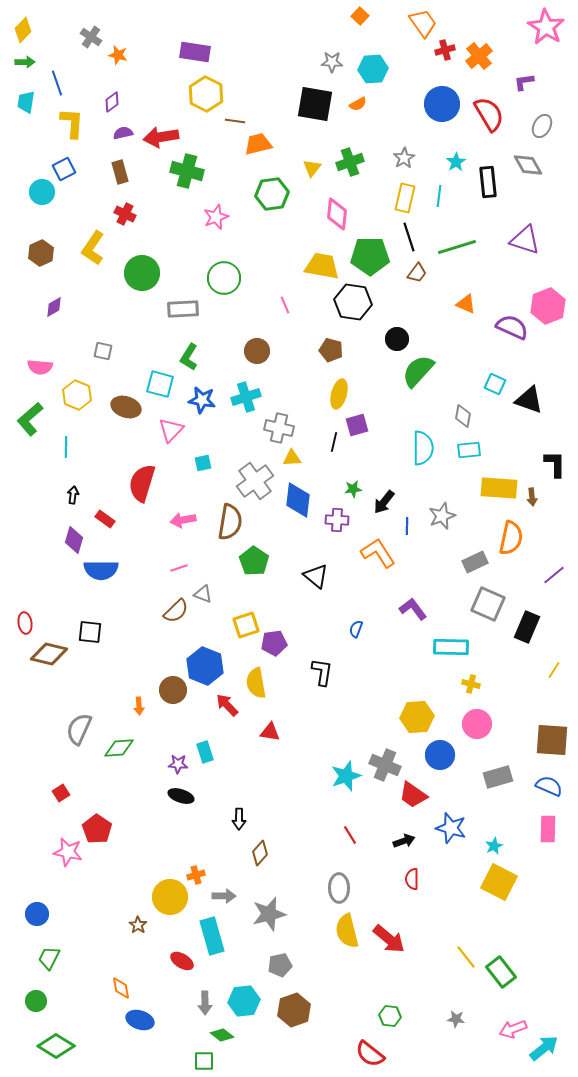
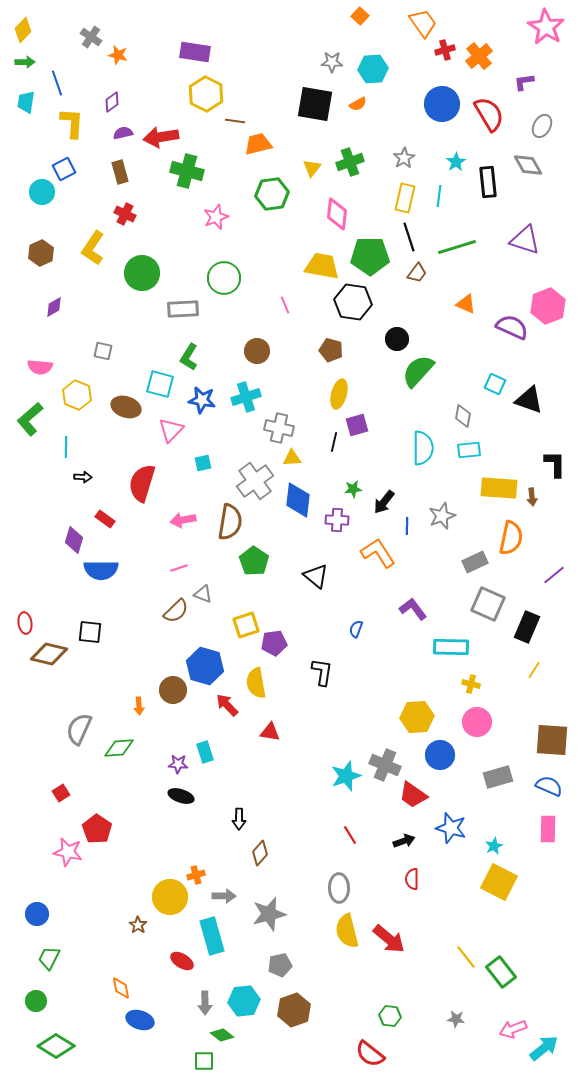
black arrow at (73, 495): moved 10 px right, 18 px up; rotated 84 degrees clockwise
blue hexagon at (205, 666): rotated 6 degrees counterclockwise
yellow line at (554, 670): moved 20 px left
pink circle at (477, 724): moved 2 px up
